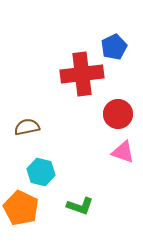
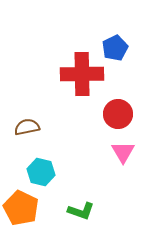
blue pentagon: moved 1 px right, 1 px down
red cross: rotated 6 degrees clockwise
pink triangle: rotated 40 degrees clockwise
green L-shape: moved 1 px right, 5 px down
